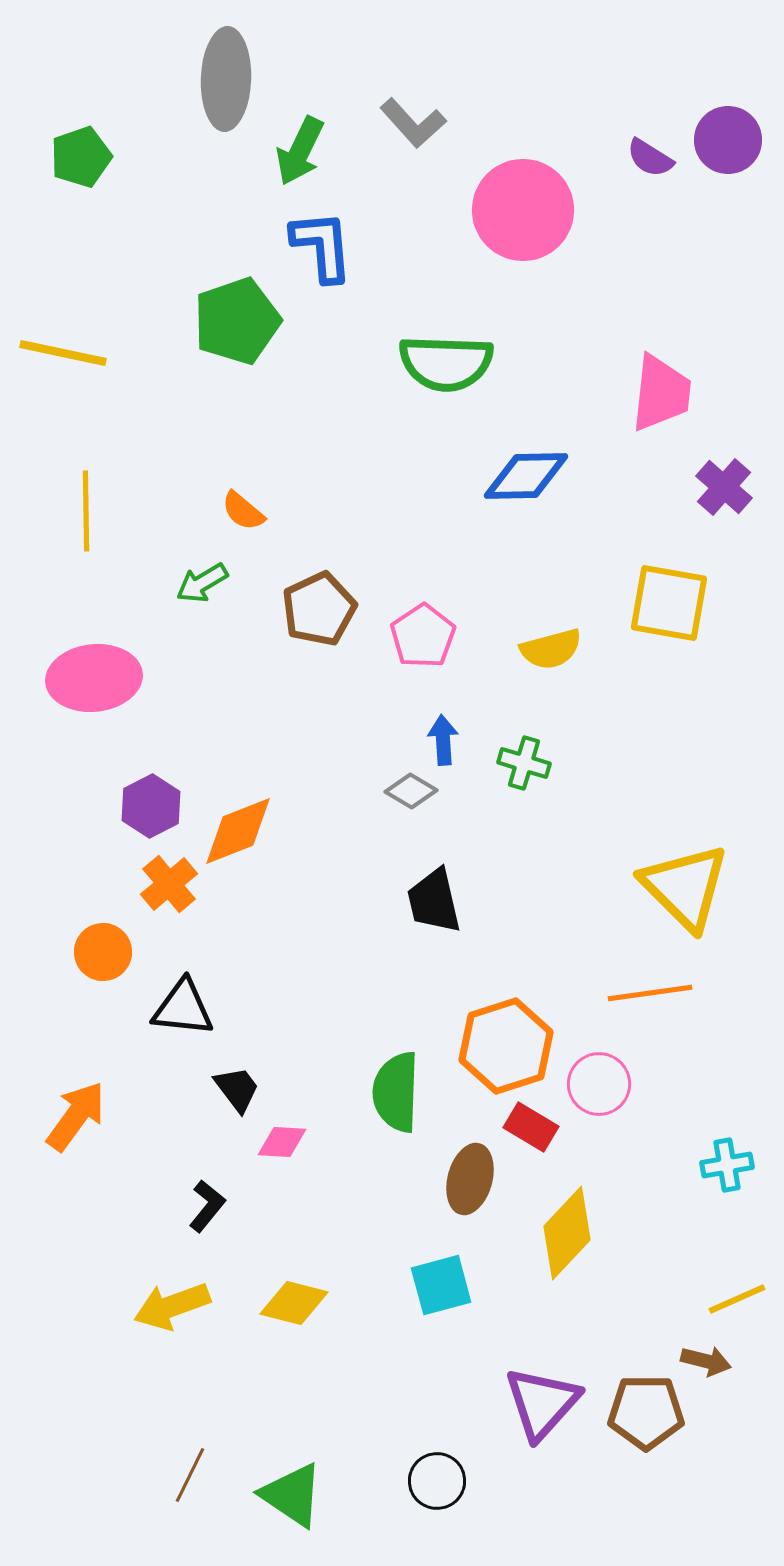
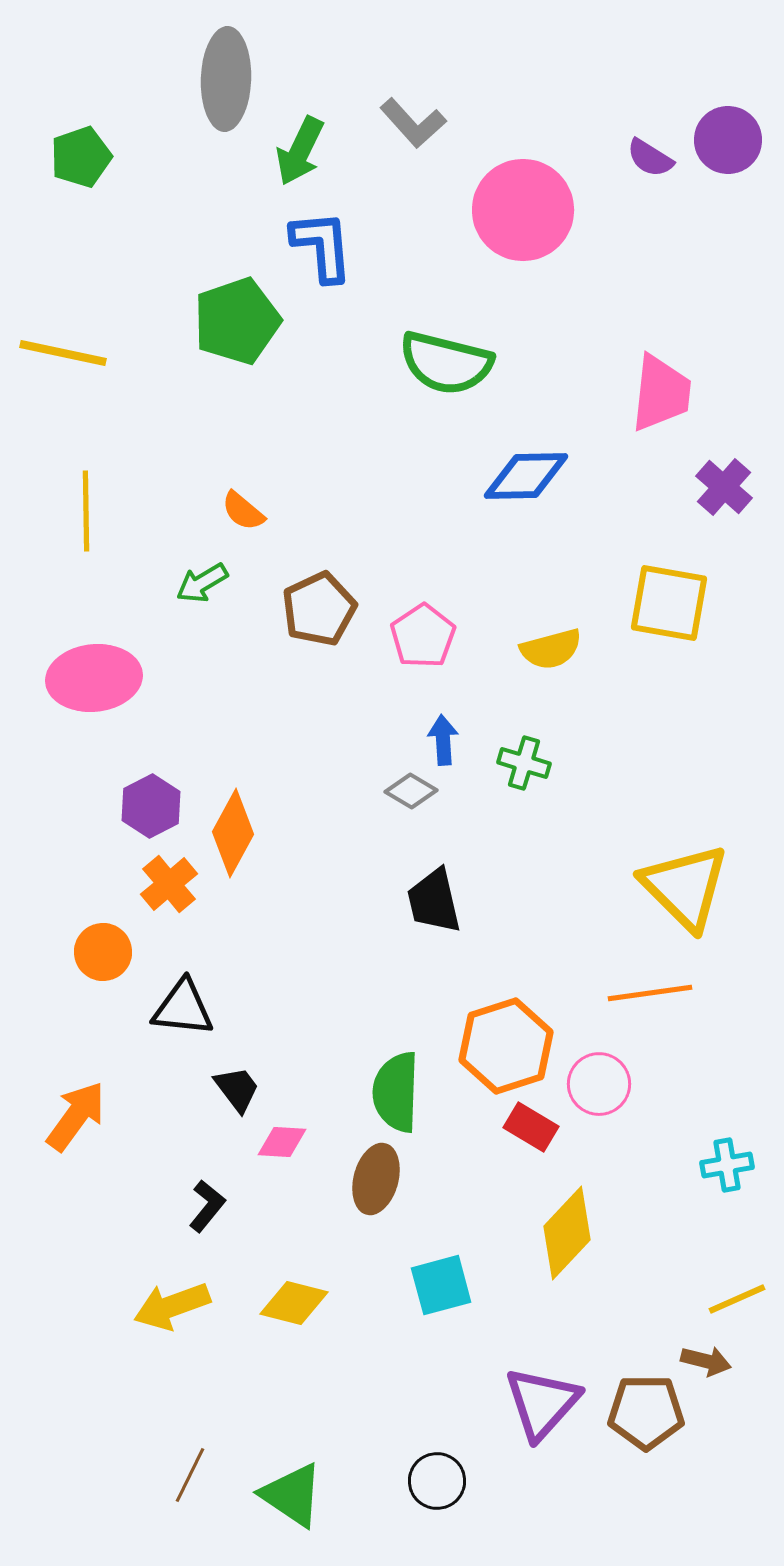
green semicircle at (446, 363): rotated 12 degrees clockwise
orange diamond at (238, 831): moved 5 px left, 2 px down; rotated 40 degrees counterclockwise
brown ellipse at (470, 1179): moved 94 px left
